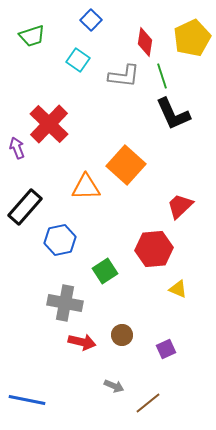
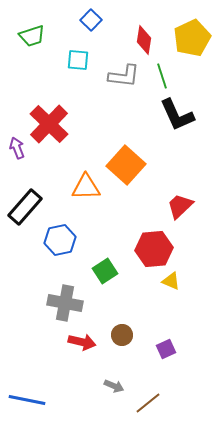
red diamond: moved 1 px left, 2 px up
cyan square: rotated 30 degrees counterclockwise
black L-shape: moved 4 px right, 1 px down
yellow triangle: moved 7 px left, 8 px up
